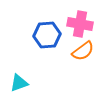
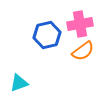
pink cross: rotated 20 degrees counterclockwise
blue hexagon: rotated 8 degrees counterclockwise
